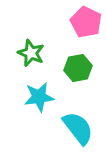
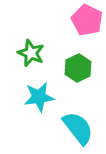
pink pentagon: moved 1 px right, 2 px up
green hexagon: rotated 16 degrees counterclockwise
